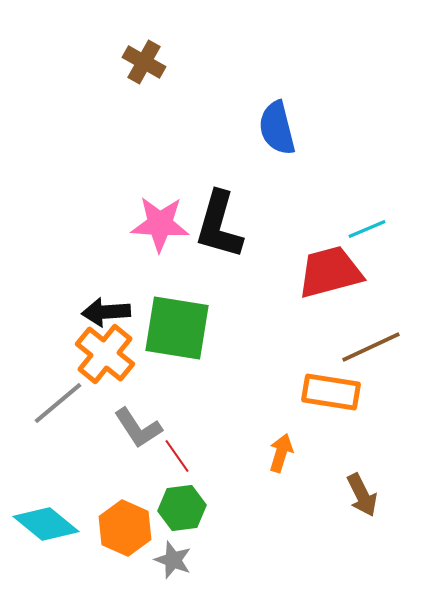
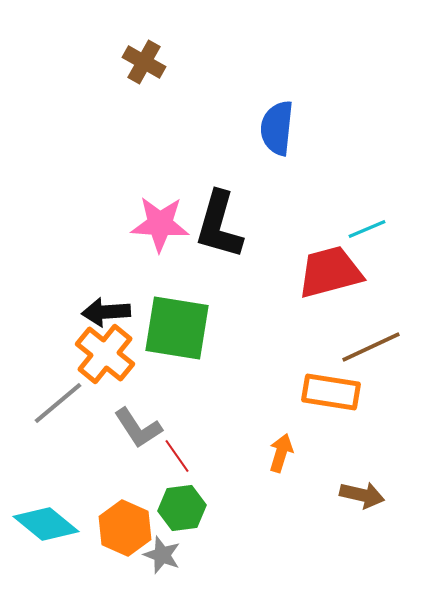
blue semicircle: rotated 20 degrees clockwise
brown arrow: rotated 51 degrees counterclockwise
gray star: moved 11 px left, 5 px up
